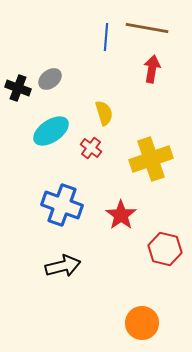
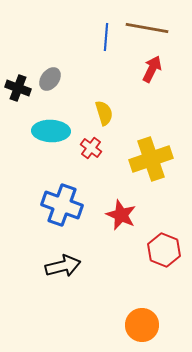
red arrow: rotated 16 degrees clockwise
gray ellipse: rotated 15 degrees counterclockwise
cyan ellipse: rotated 36 degrees clockwise
red star: rotated 12 degrees counterclockwise
red hexagon: moved 1 px left, 1 px down; rotated 8 degrees clockwise
orange circle: moved 2 px down
